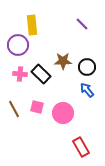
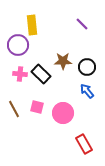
blue arrow: moved 1 px down
red rectangle: moved 3 px right, 3 px up
